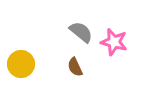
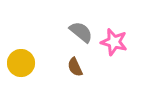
yellow circle: moved 1 px up
